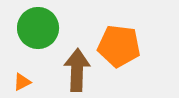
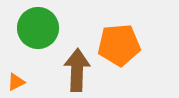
orange pentagon: moved 1 px up; rotated 12 degrees counterclockwise
orange triangle: moved 6 px left
